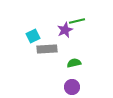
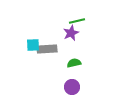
purple star: moved 6 px right, 3 px down
cyan square: moved 9 px down; rotated 24 degrees clockwise
